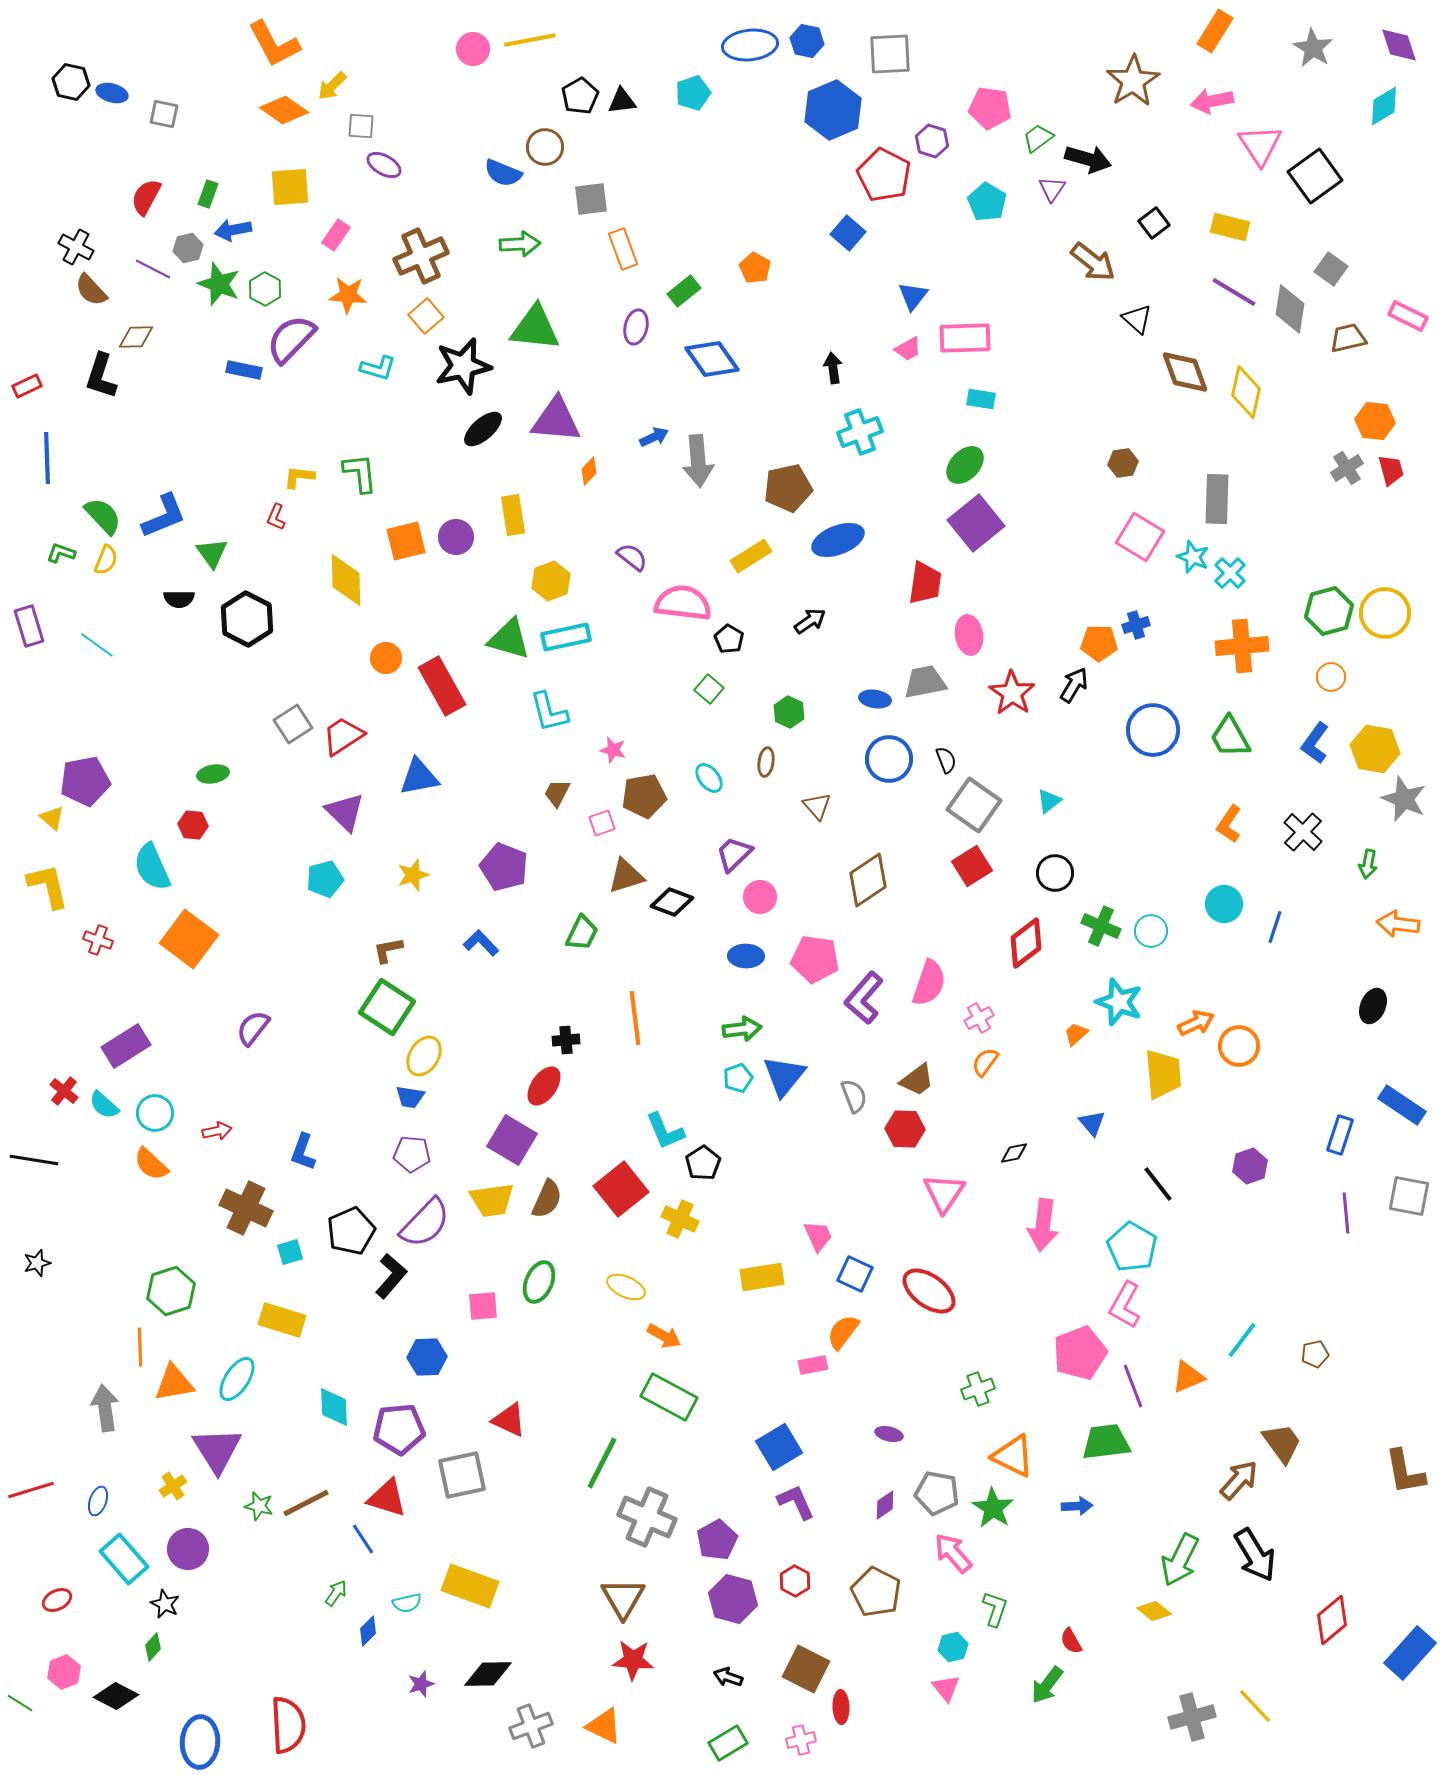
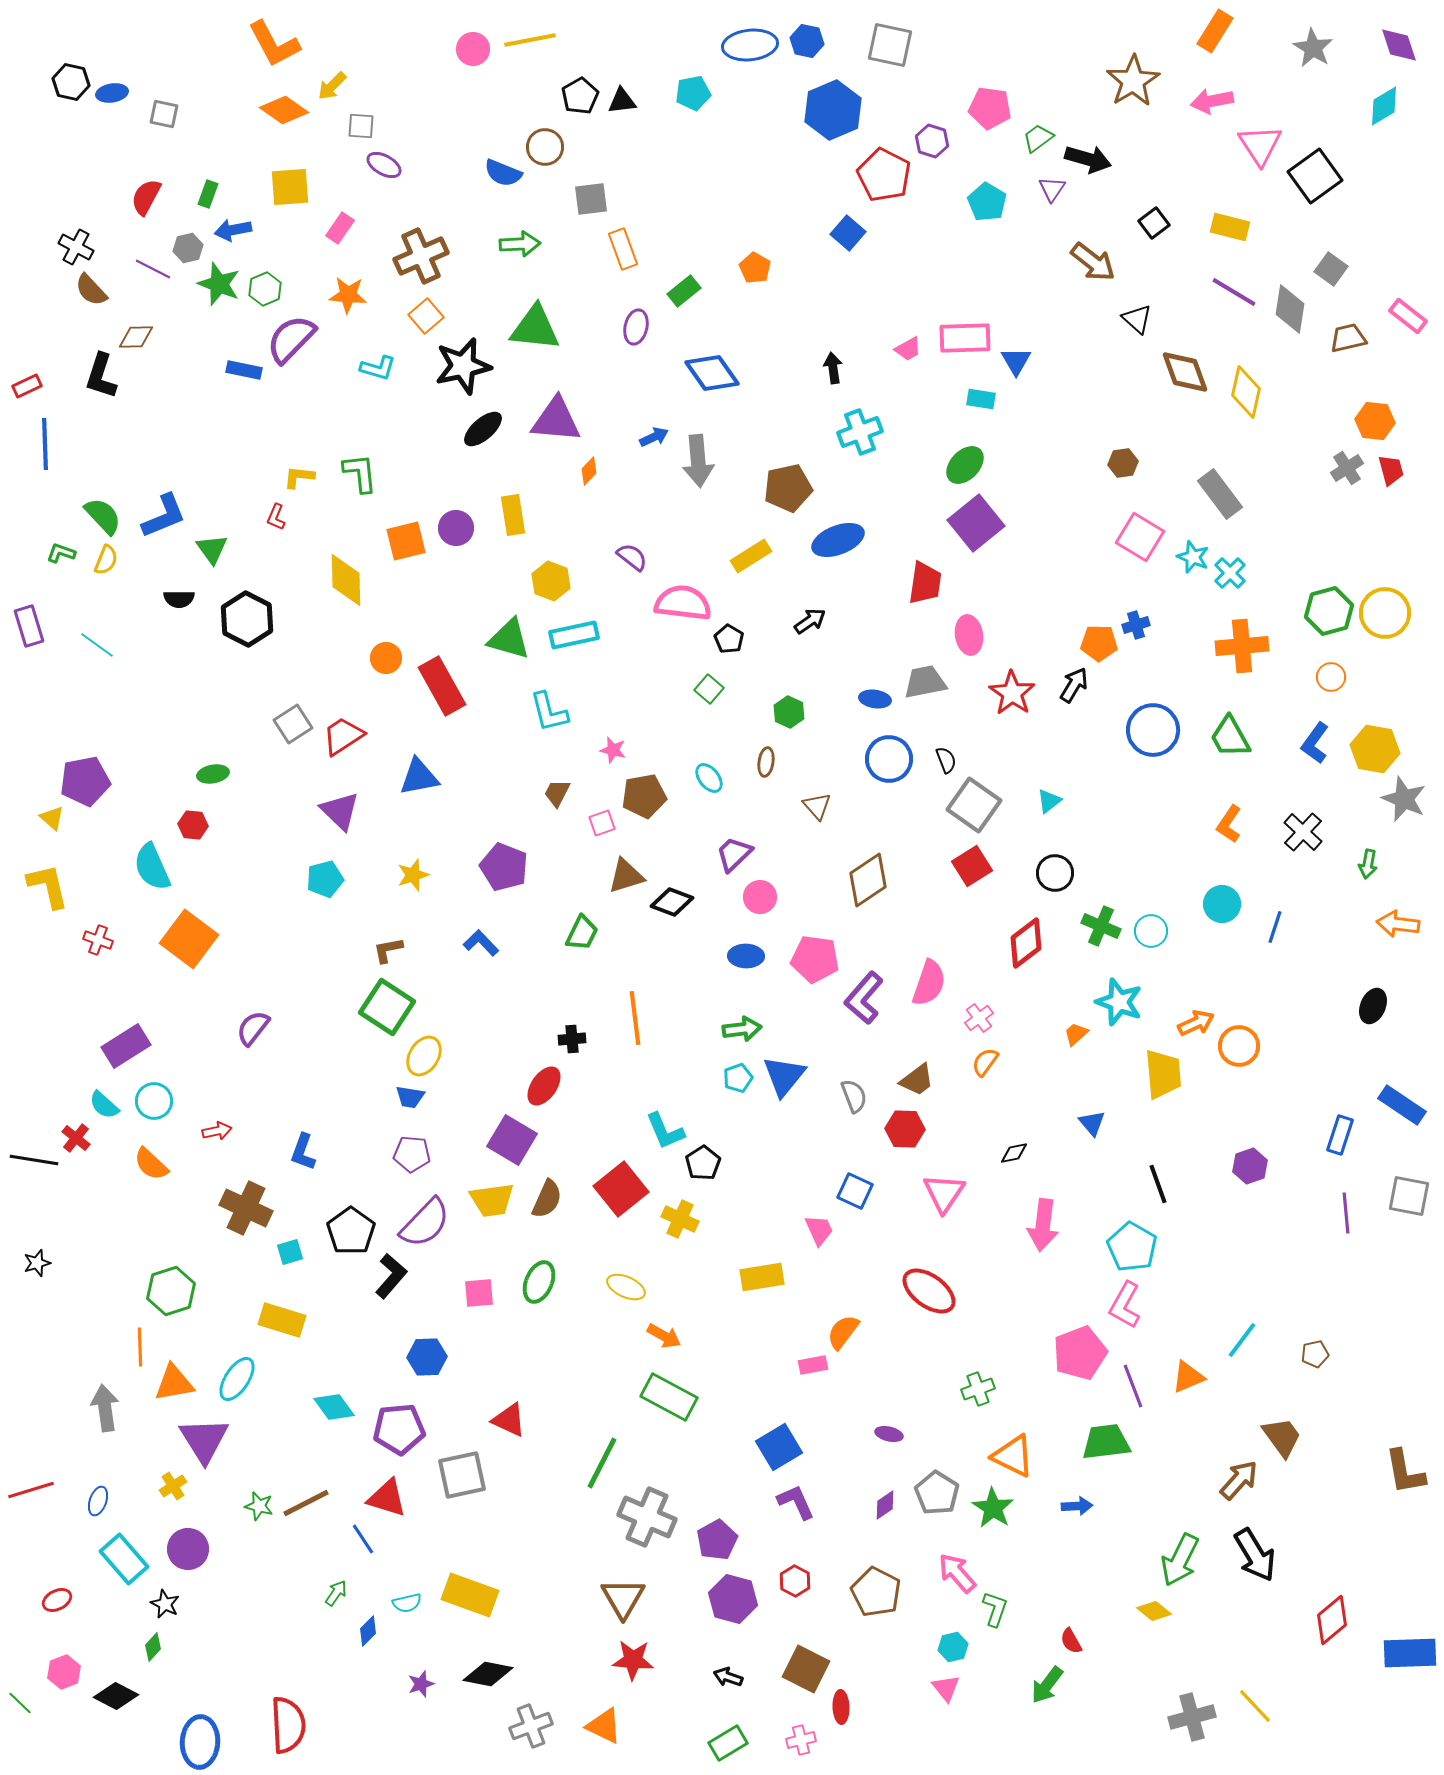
gray square at (890, 54): moved 9 px up; rotated 15 degrees clockwise
blue ellipse at (112, 93): rotated 24 degrees counterclockwise
cyan pentagon at (693, 93): rotated 8 degrees clockwise
pink rectangle at (336, 235): moved 4 px right, 7 px up
green hexagon at (265, 289): rotated 8 degrees clockwise
blue triangle at (913, 296): moved 103 px right, 65 px down; rotated 8 degrees counterclockwise
pink rectangle at (1408, 316): rotated 12 degrees clockwise
blue diamond at (712, 359): moved 14 px down
blue line at (47, 458): moved 2 px left, 14 px up
gray rectangle at (1217, 499): moved 3 px right, 5 px up; rotated 39 degrees counterclockwise
purple circle at (456, 537): moved 9 px up
green triangle at (212, 553): moved 4 px up
yellow hexagon at (551, 581): rotated 18 degrees counterclockwise
cyan rectangle at (566, 637): moved 8 px right, 2 px up
purple triangle at (345, 812): moved 5 px left, 1 px up
cyan circle at (1224, 904): moved 2 px left
pink cross at (979, 1018): rotated 8 degrees counterclockwise
black cross at (566, 1040): moved 6 px right, 1 px up
red cross at (64, 1091): moved 12 px right, 47 px down
cyan circle at (155, 1113): moved 1 px left, 12 px up
black line at (1158, 1184): rotated 18 degrees clockwise
black pentagon at (351, 1231): rotated 12 degrees counterclockwise
pink trapezoid at (818, 1236): moved 1 px right, 6 px up
blue square at (855, 1274): moved 83 px up
pink square at (483, 1306): moved 4 px left, 13 px up
cyan diamond at (334, 1407): rotated 33 degrees counterclockwise
brown trapezoid at (1282, 1443): moved 6 px up
purple triangle at (217, 1450): moved 13 px left, 10 px up
gray pentagon at (937, 1493): rotated 21 degrees clockwise
pink arrow at (953, 1553): moved 4 px right, 20 px down
yellow rectangle at (470, 1586): moved 9 px down
blue rectangle at (1410, 1653): rotated 46 degrees clockwise
black diamond at (488, 1674): rotated 12 degrees clockwise
green line at (20, 1703): rotated 12 degrees clockwise
